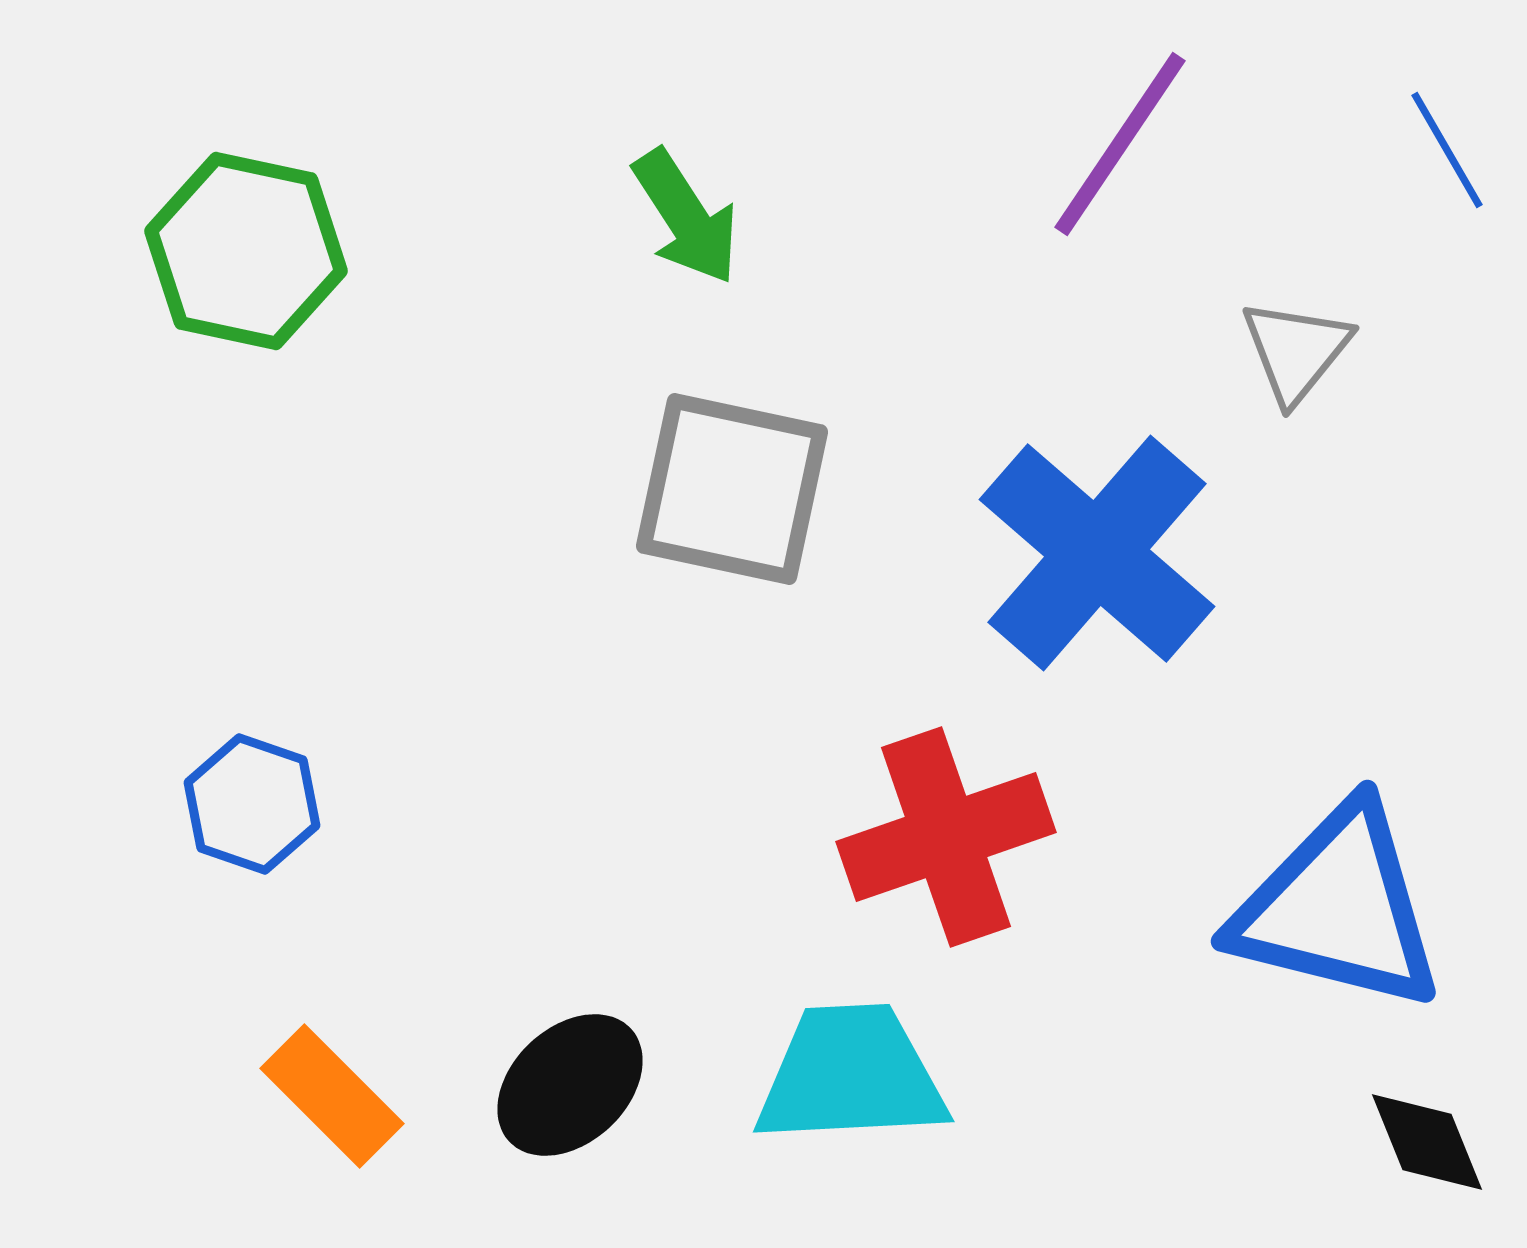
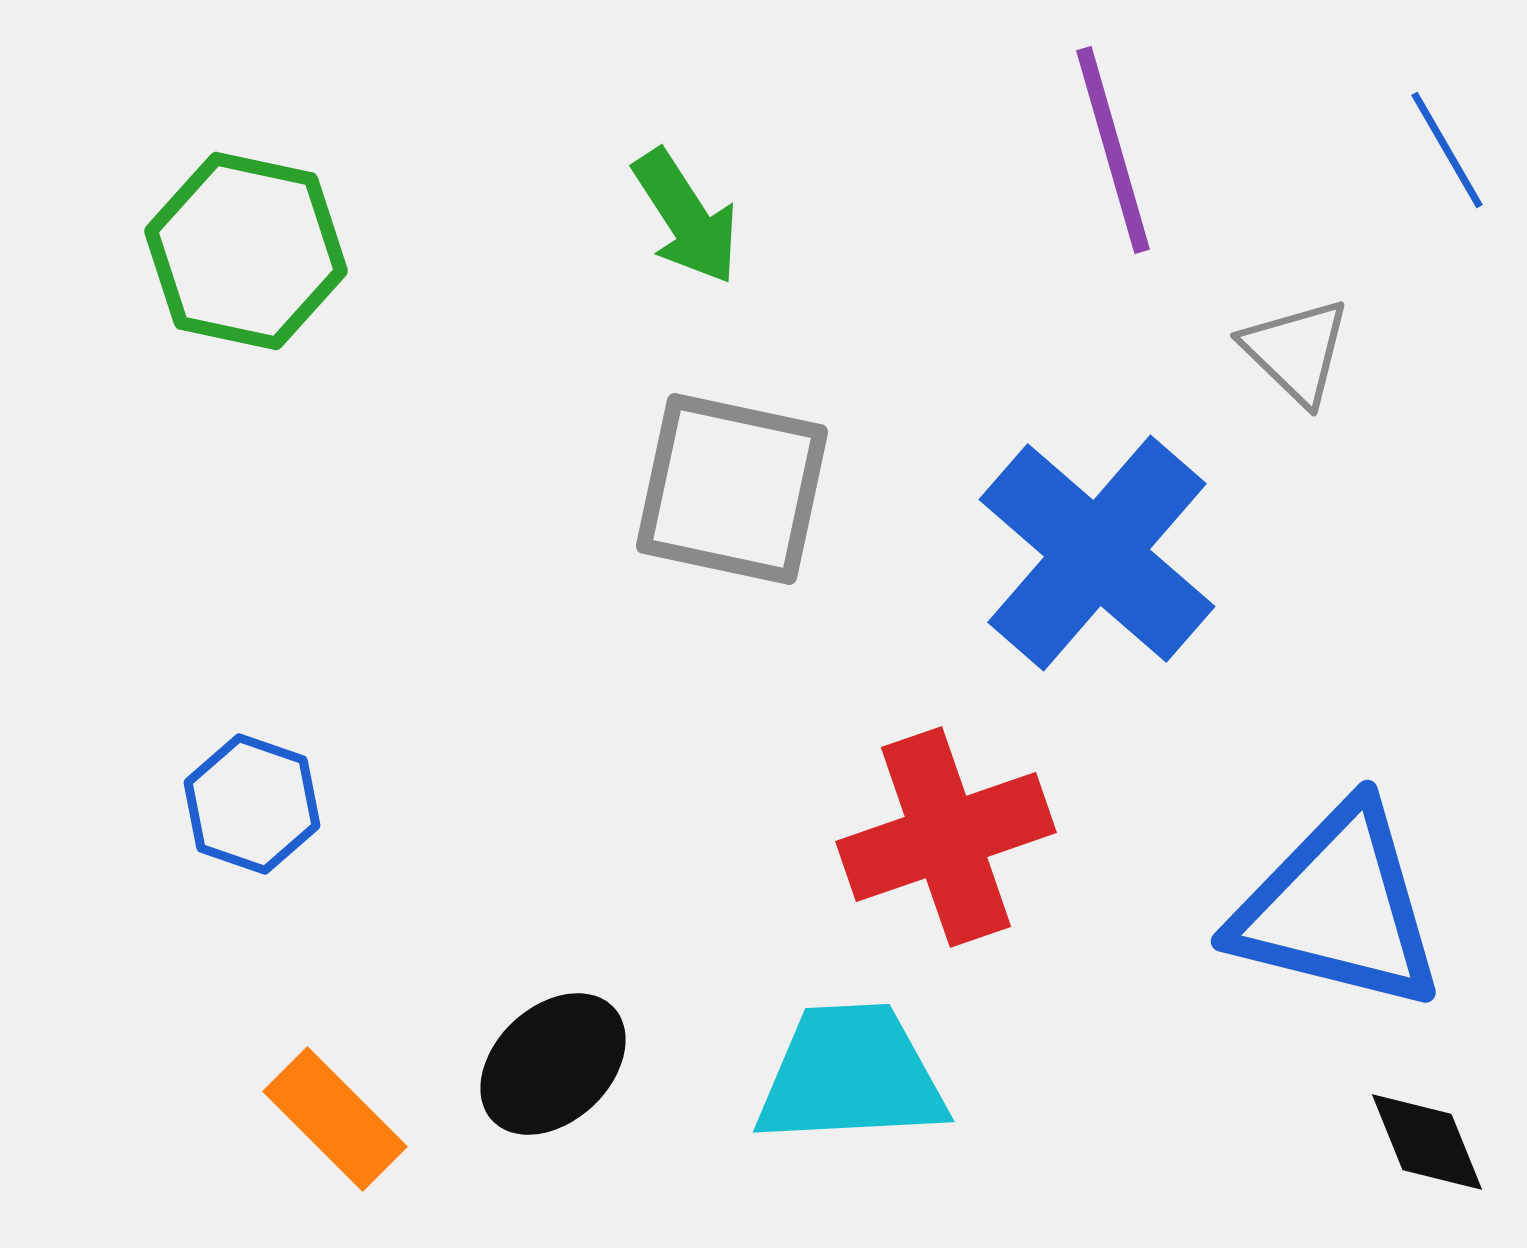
purple line: moved 7 px left, 6 px down; rotated 50 degrees counterclockwise
gray triangle: rotated 25 degrees counterclockwise
black ellipse: moved 17 px left, 21 px up
orange rectangle: moved 3 px right, 23 px down
